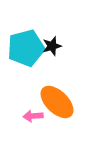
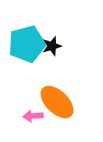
cyan pentagon: moved 1 px right, 4 px up
